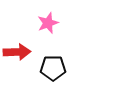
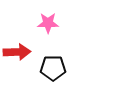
pink star: rotated 20 degrees clockwise
